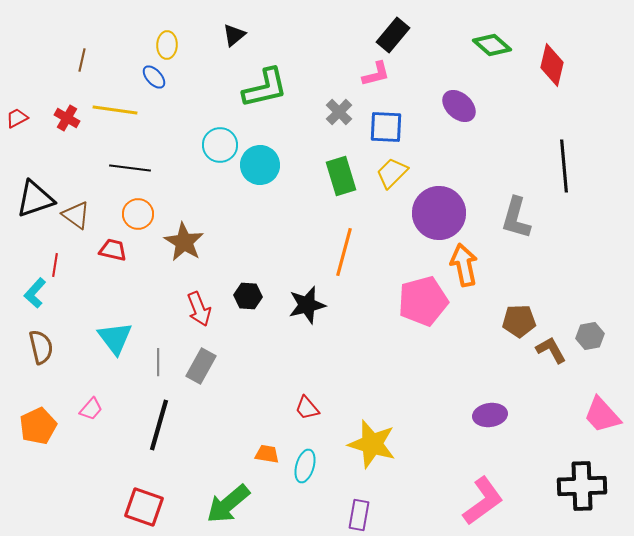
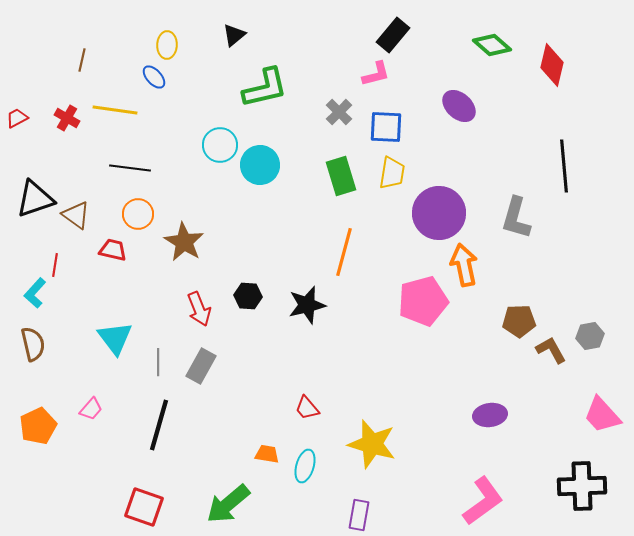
yellow trapezoid at (392, 173): rotated 144 degrees clockwise
brown semicircle at (41, 347): moved 8 px left, 3 px up
